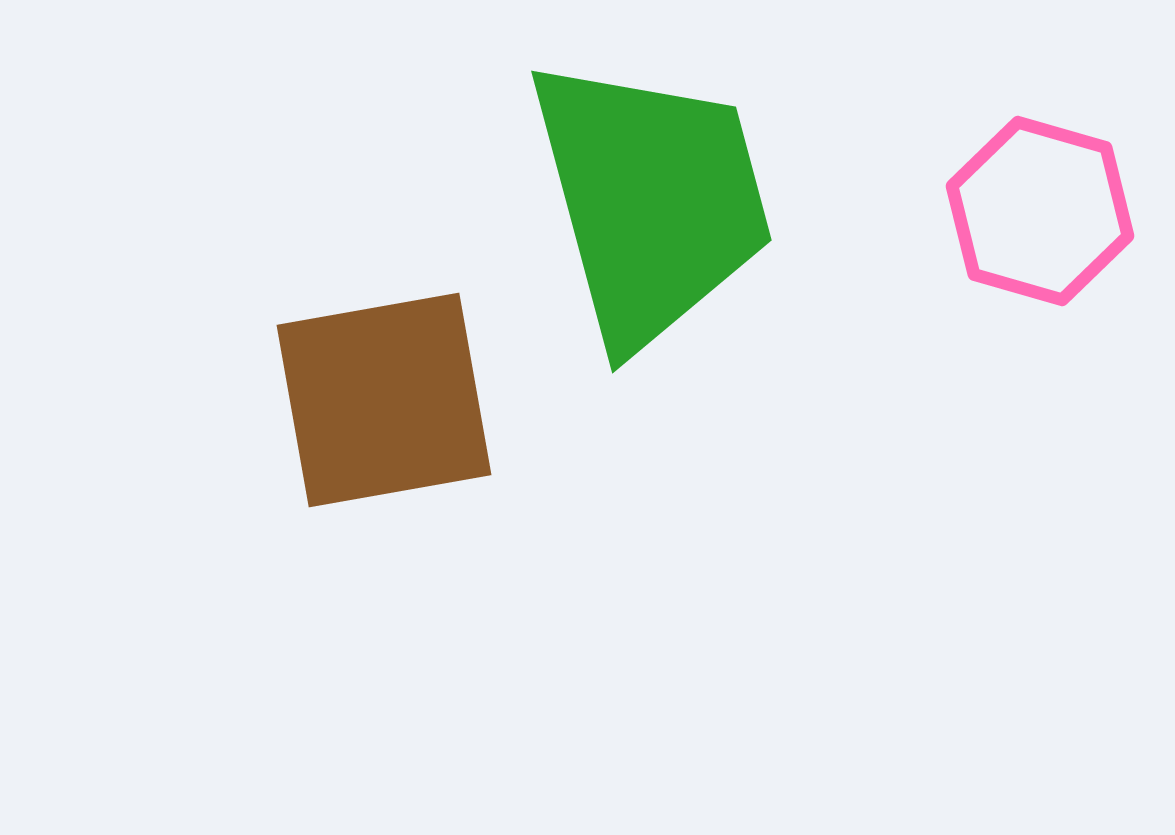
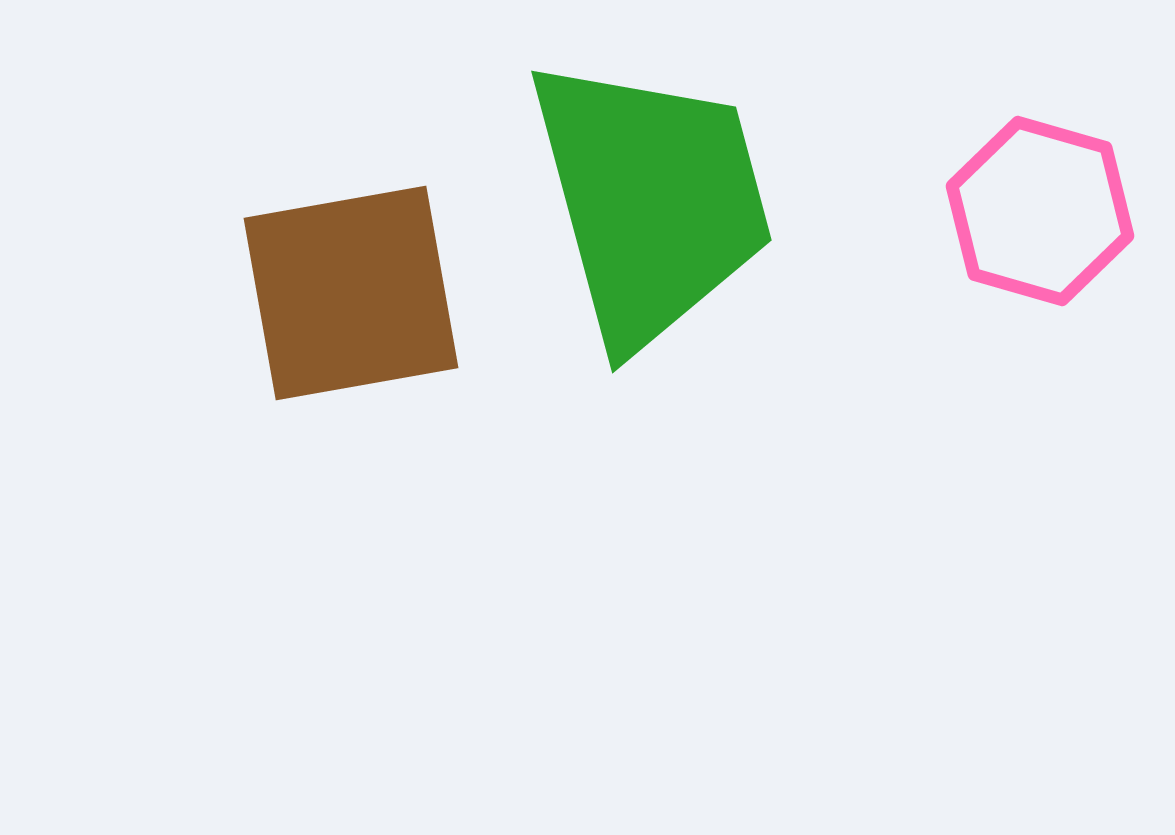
brown square: moved 33 px left, 107 px up
